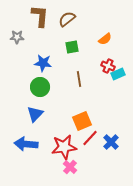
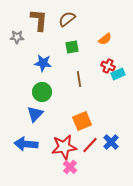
brown L-shape: moved 1 px left, 4 px down
green circle: moved 2 px right, 5 px down
red line: moved 7 px down
